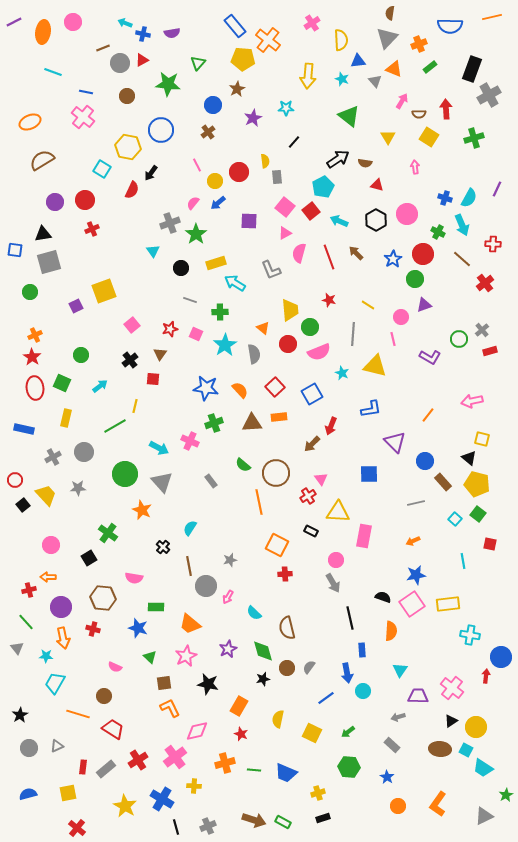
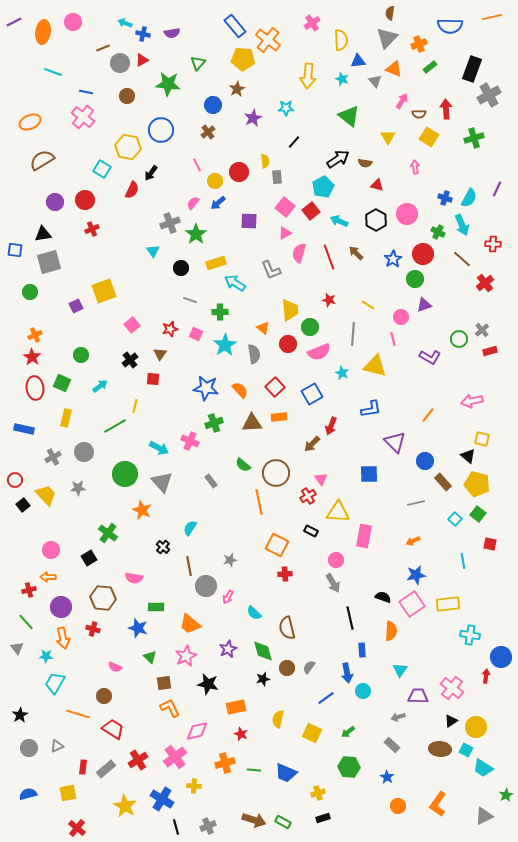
black triangle at (469, 458): moved 1 px left, 2 px up
pink circle at (51, 545): moved 5 px down
orange rectangle at (239, 706): moved 3 px left, 1 px down; rotated 48 degrees clockwise
